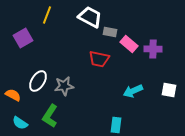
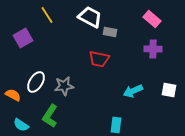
yellow line: rotated 54 degrees counterclockwise
pink rectangle: moved 23 px right, 25 px up
white ellipse: moved 2 px left, 1 px down
cyan semicircle: moved 1 px right, 2 px down
